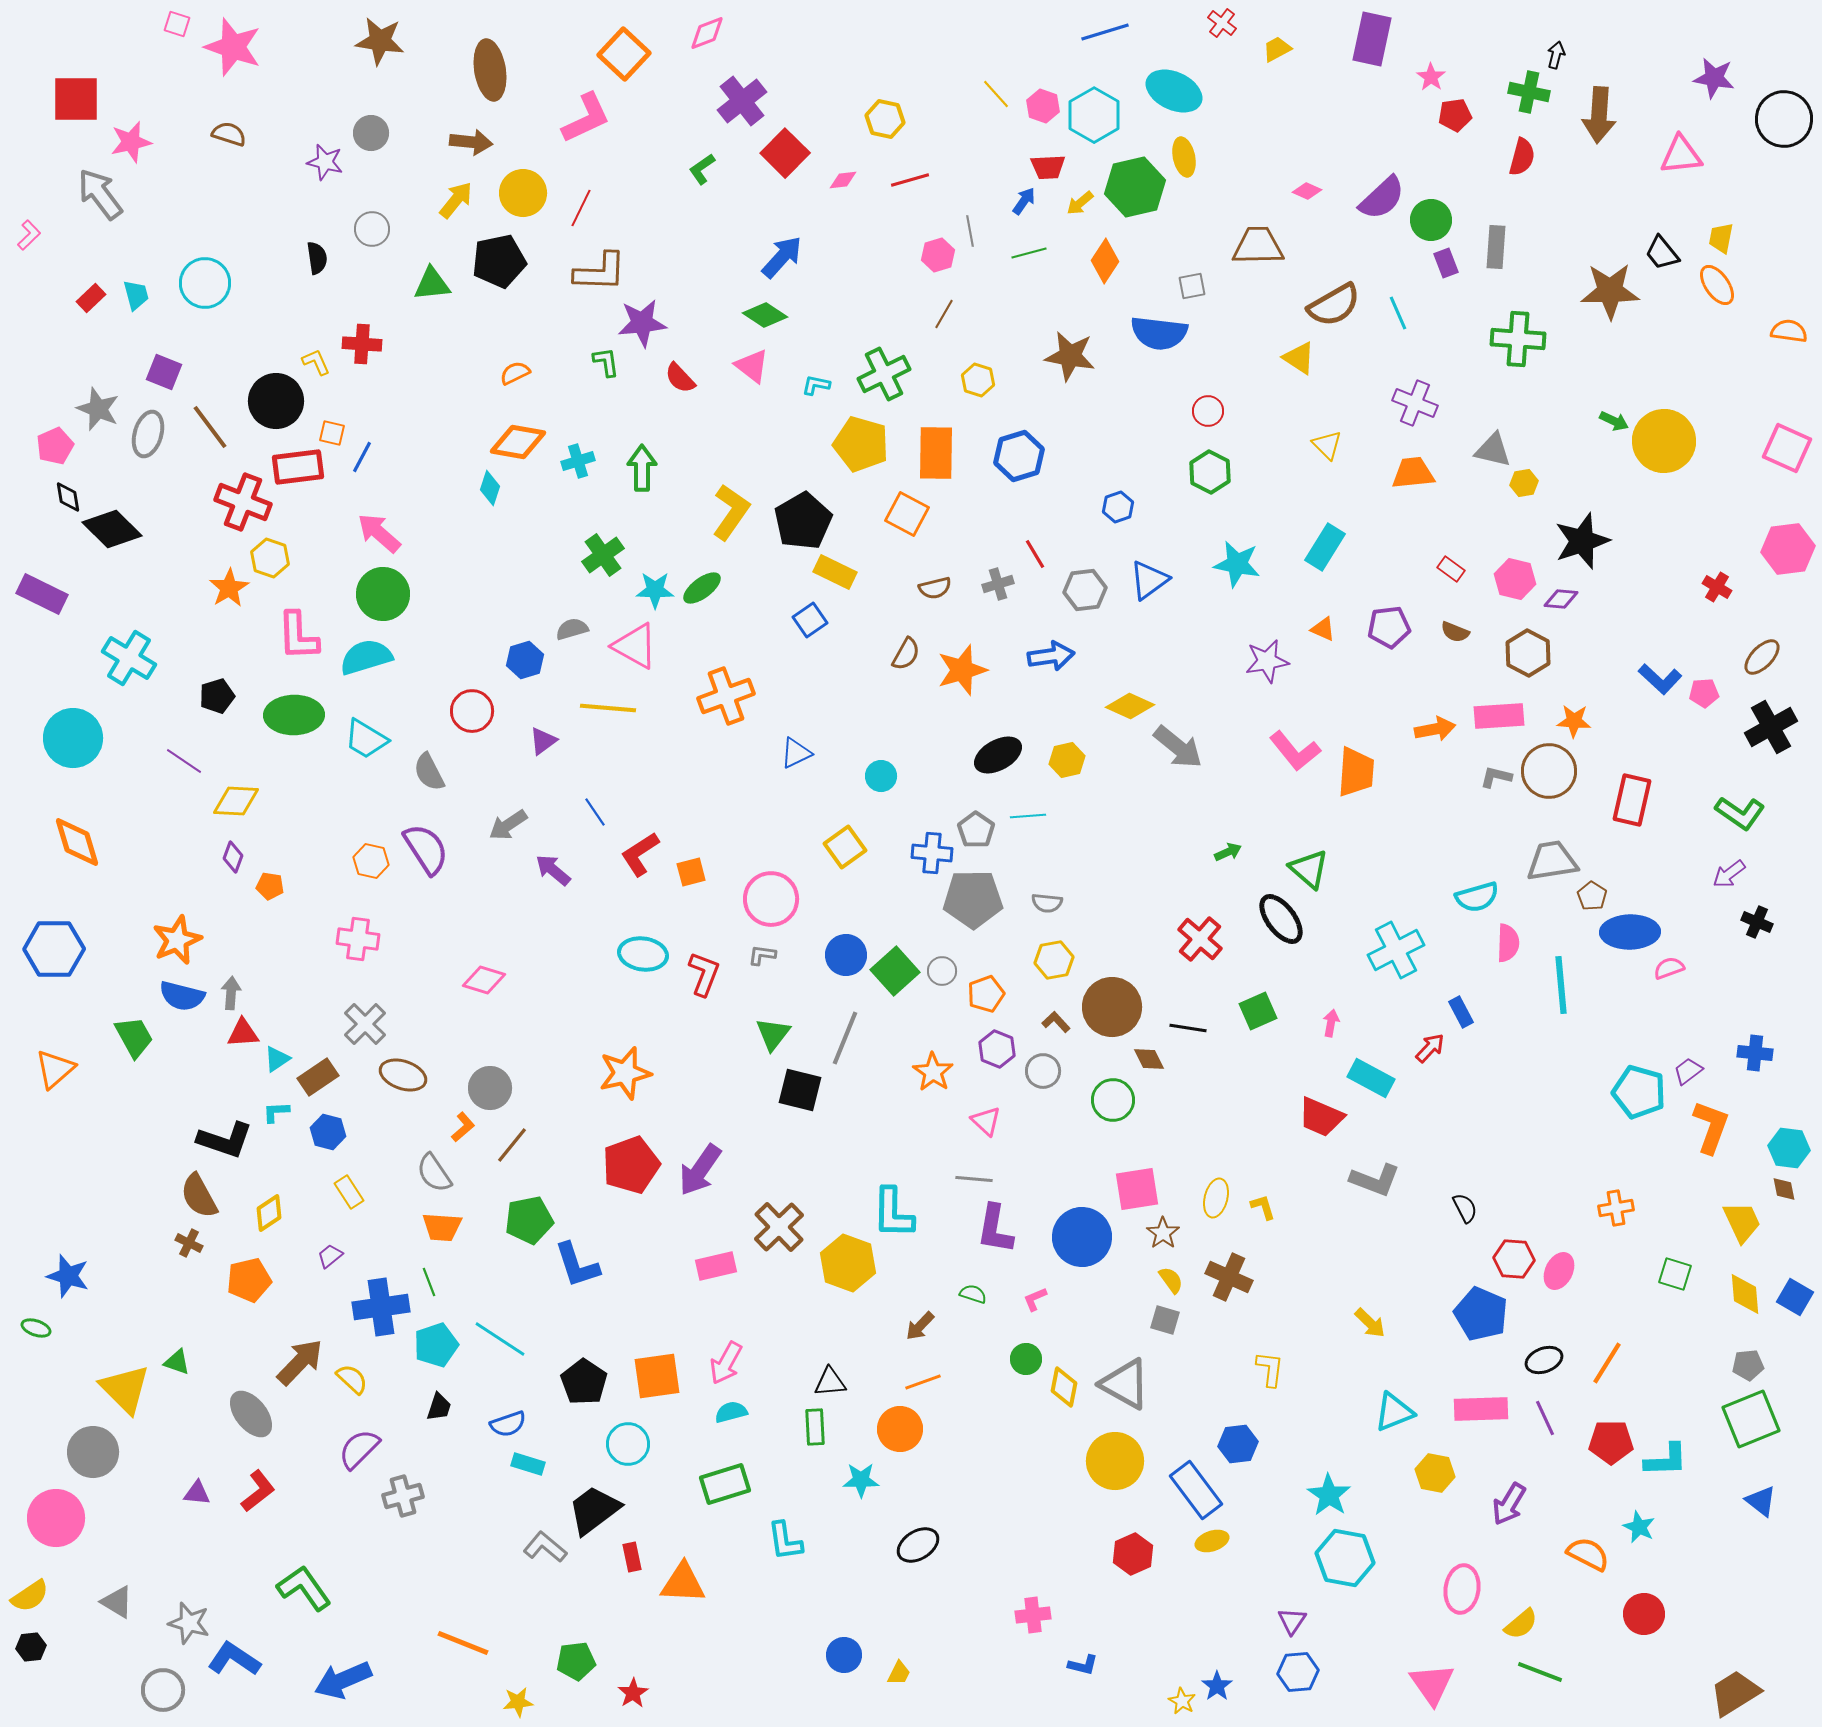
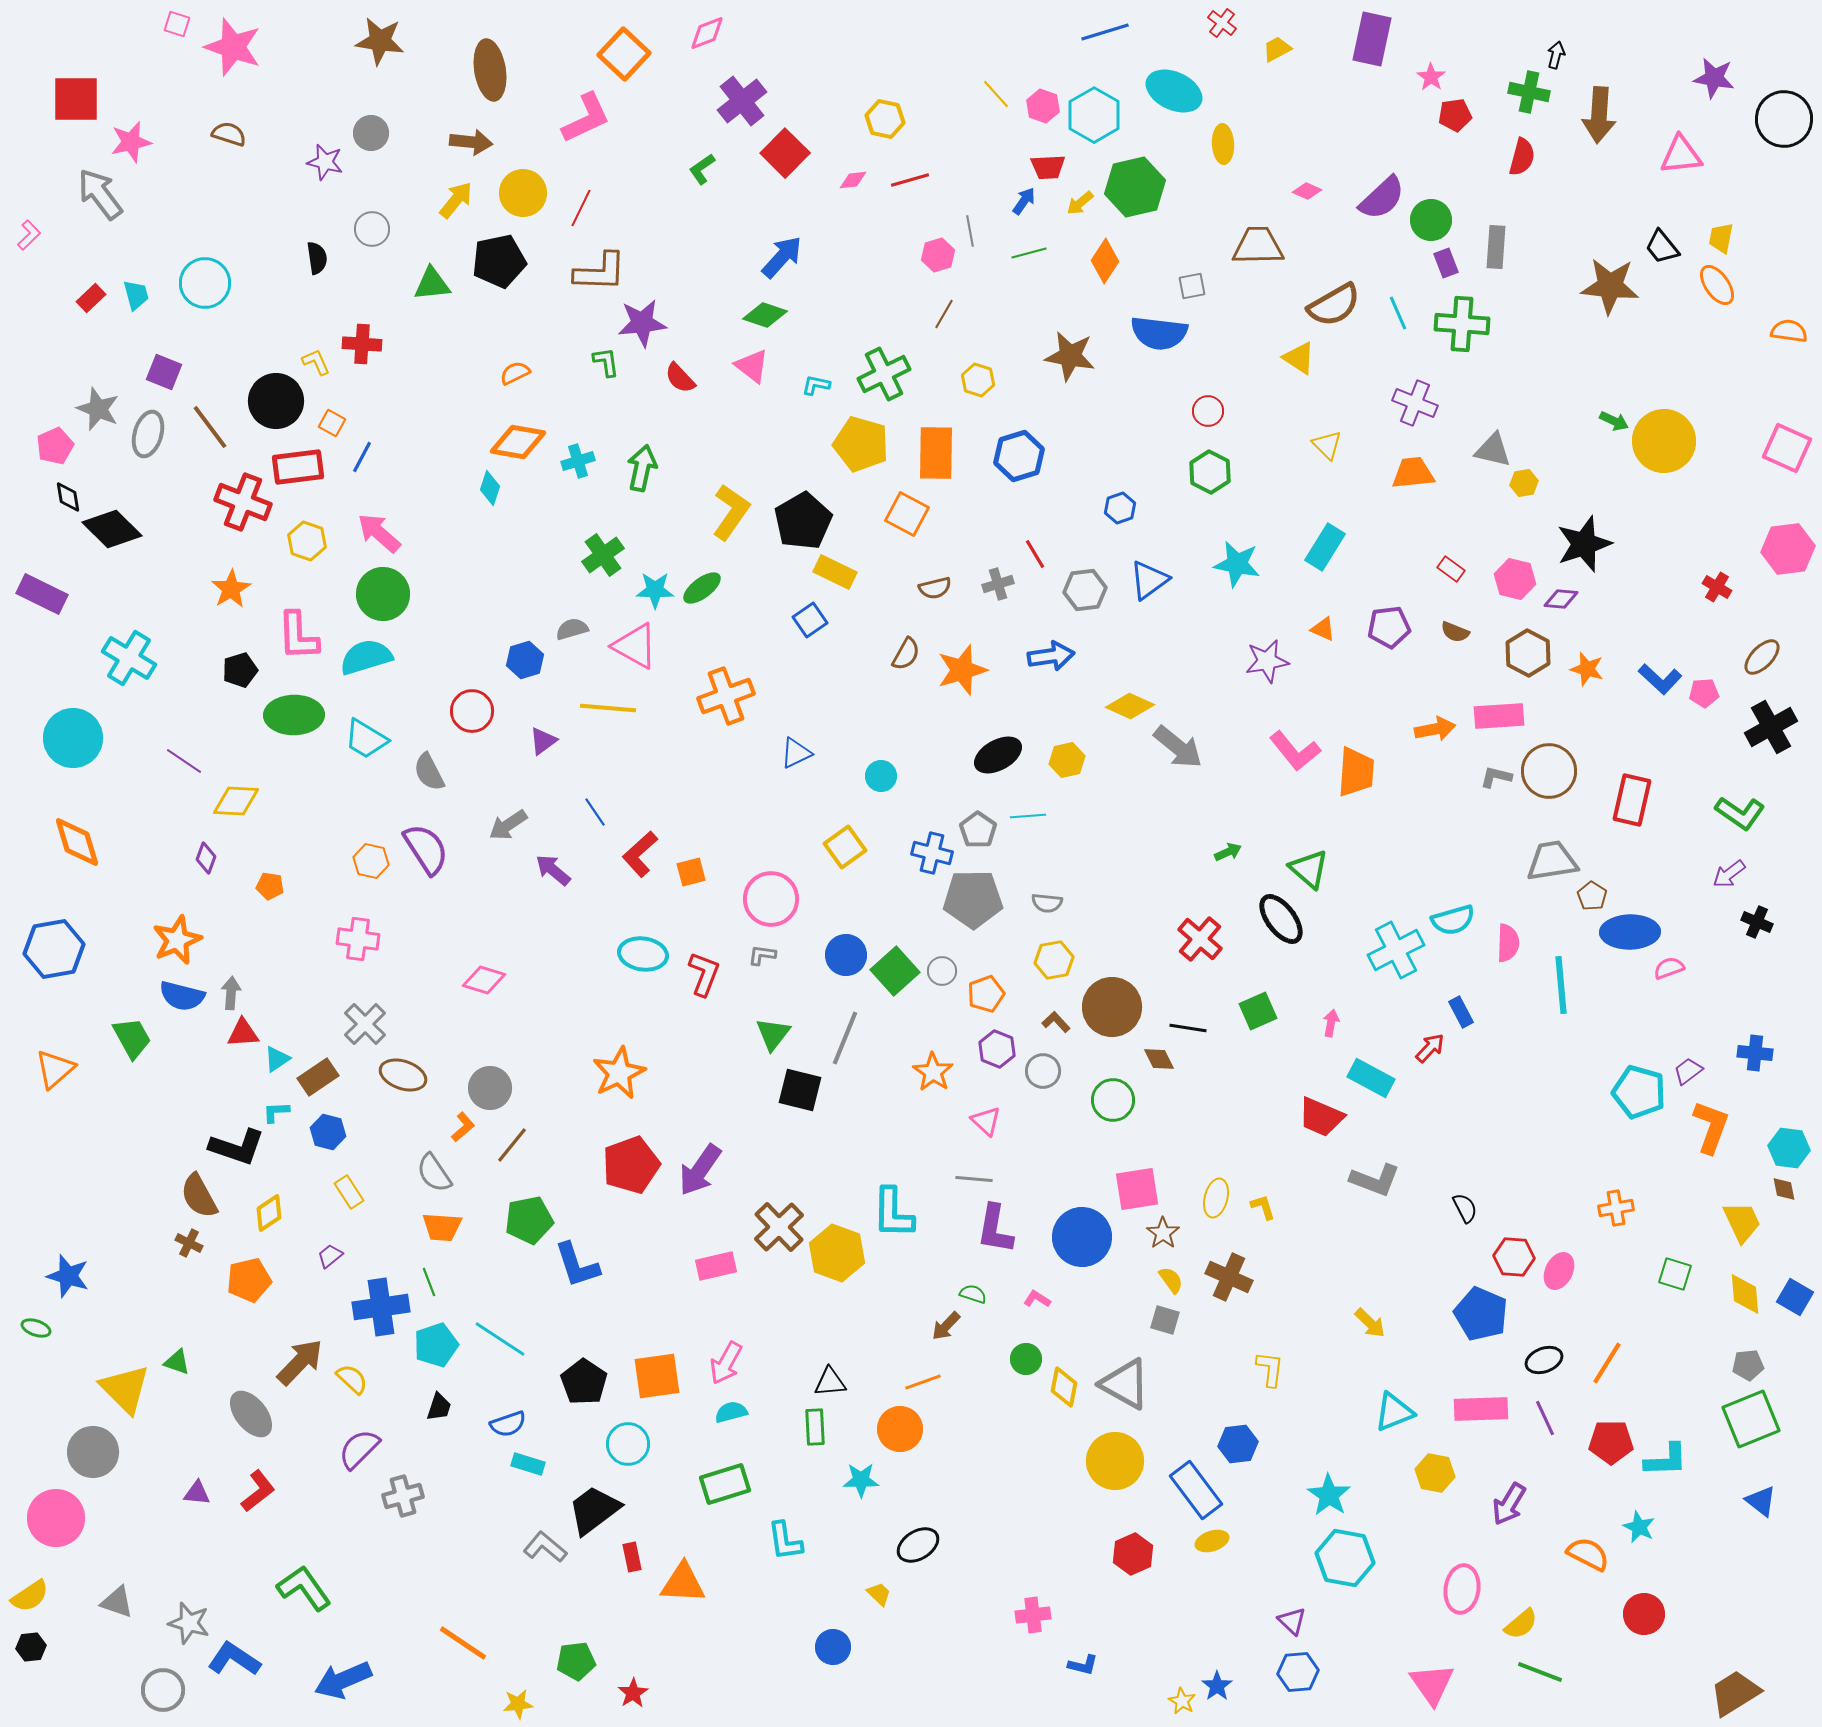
yellow ellipse at (1184, 157): moved 39 px right, 13 px up; rotated 9 degrees clockwise
pink diamond at (843, 180): moved 10 px right
black trapezoid at (1662, 253): moved 6 px up
brown star at (1610, 291): moved 5 px up; rotated 6 degrees clockwise
green diamond at (765, 315): rotated 15 degrees counterclockwise
green cross at (1518, 339): moved 56 px left, 15 px up
orange square at (332, 433): moved 10 px up; rotated 16 degrees clockwise
green arrow at (642, 468): rotated 12 degrees clockwise
blue hexagon at (1118, 507): moved 2 px right, 1 px down
black star at (1582, 541): moved 2 px right, 3 px down
yellow hexagon at (270, 558): moved 37 px right, 17 px up
orange star at (229, 588): moved 2 px right, 1 px down
black pentagon at (217, 696): moved 23 px right, 26 px up
orange star at (1574, 721): moved 13 px right, 52 px up; rotated 12 degrees clockwise
gray pentagon at (976, 830): moved 2 px right
blue cross at (932, 853): rotated 9 degrees clockwise
red L-shape at (640, 854): rotated 9 degrees counterclockwise
purple diamond at (233, 857): moved 27 px left, 1 px down
cyan semicircle at (1477, 897): moved 24 px left, 23 px down
blue hexagon at (54, 949): rotated 10 degrees counterclockwise
green trapezoid at (134, 1037): moved 2 px left, 1 px down
brown diamond at (1149, 1059): moved 10 px right
orange star at (625, 1073): moved 6 px left; rotated 12 degrees counterclockwise
black L-shape at (225, 1140): moved 12 px right, 7 px down
red hexagon at (1514, 1259): moved 2 px up
yellow hexagon at (848, 1263): moved 11 px left, 10 px up
pink L-shape at (1035, 1299): moved 2 px right; rotated 56 degrees clockwise
brown arrow at (920, 1326): moved 26 px right
gray triangle at (117, 1602): rotated 12 degrees counterclockwise
purple triangle at (1292, 1621): rotated 20 degrees counterclockwise
orange line at (463, 1643): rotated 12 degrees clockwise
blue circle at (844, 1655): moved 11 px left, 8 px up
yellow trapezoid at (899, 1673): moved 20 px left, 79 px up; rotated 72 degrees counterclockwise
yellow star at (518, 1702): moved 2 px down
